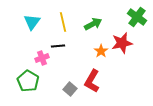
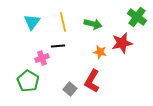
green arrow: rotated 42 degrees clockwise
orange star: moved 1 px left, 1 px down; rotated 24 degrees counterclockwise
